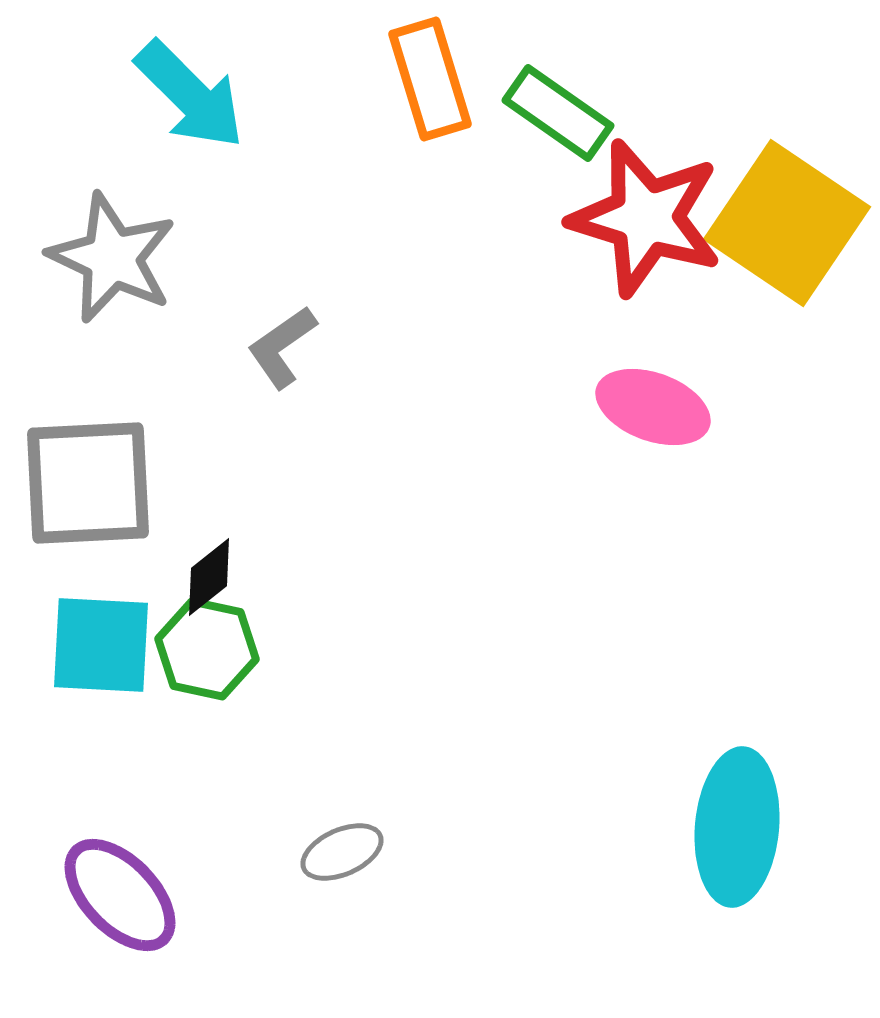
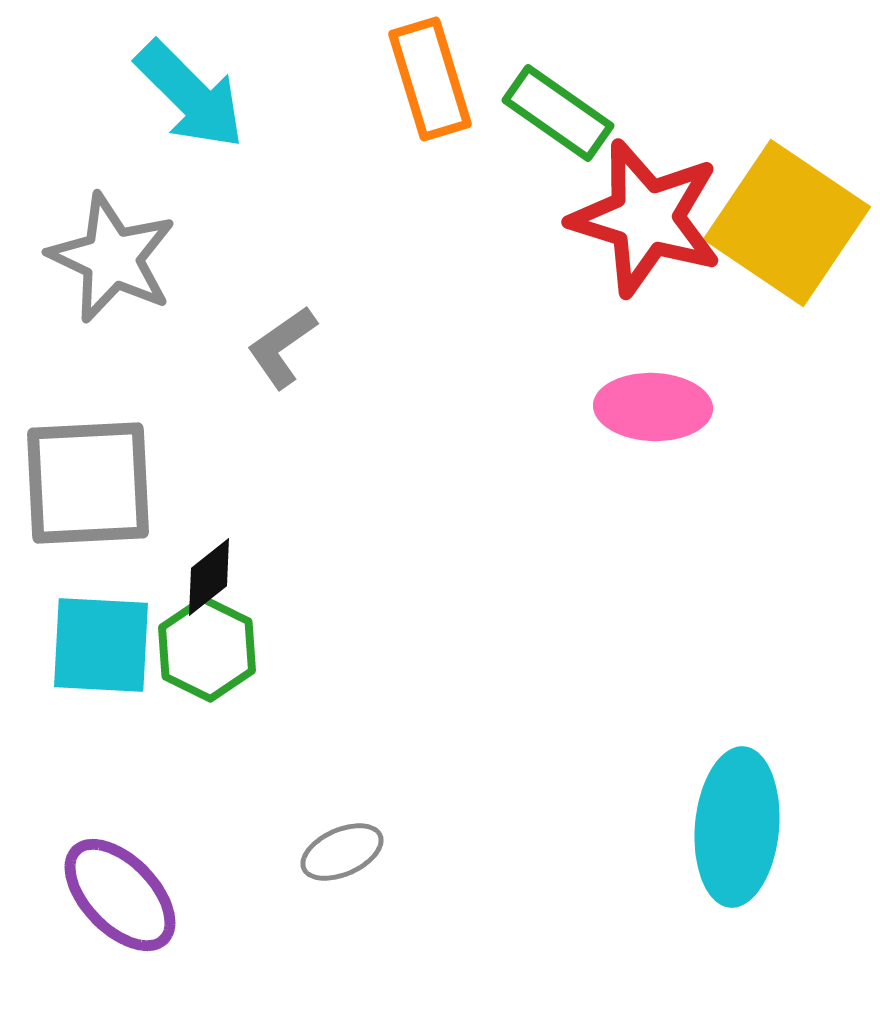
pink ellipse: rotated 18 degrees counterclockwise
green hexagon: rotated 14 degrees clockwise
